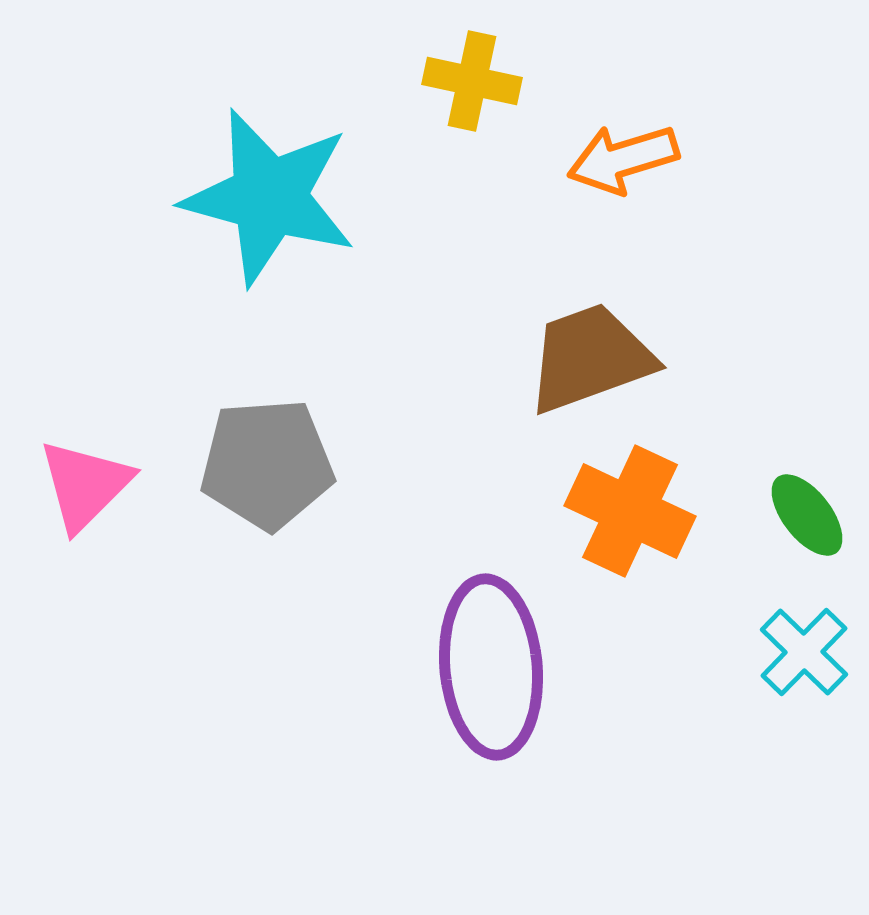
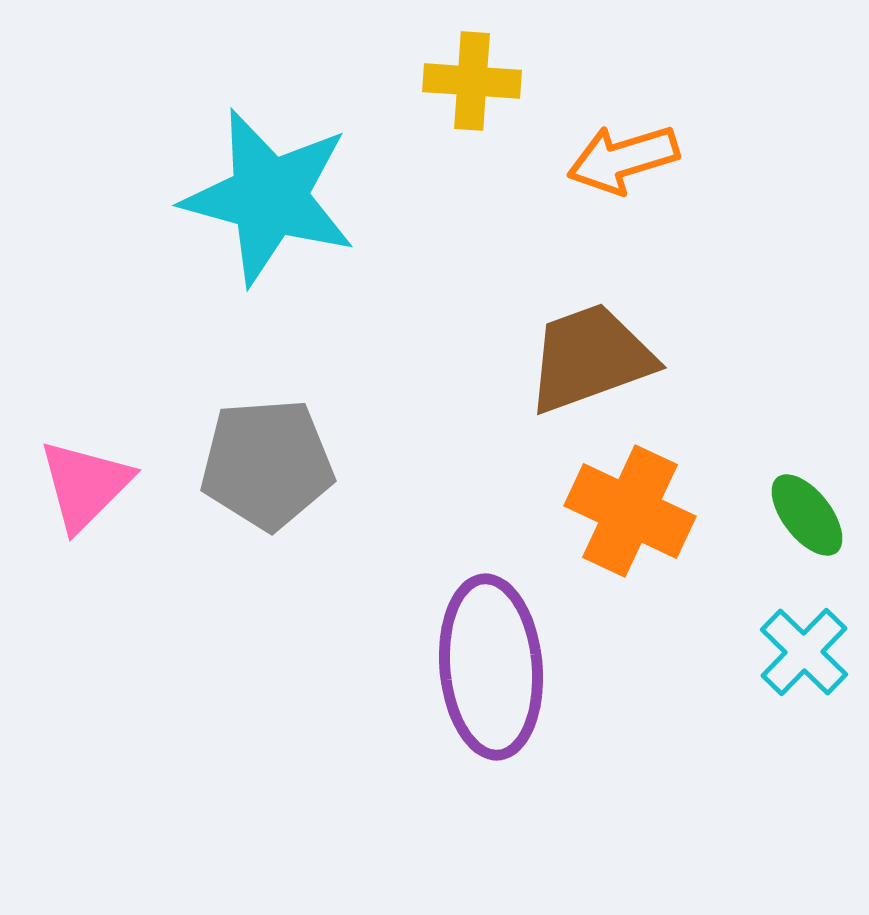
yellow cross: rotated 8 degrees counterclockwise
